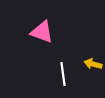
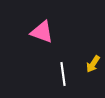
yellow arrow: rotated 72 degrees counterclockwise
